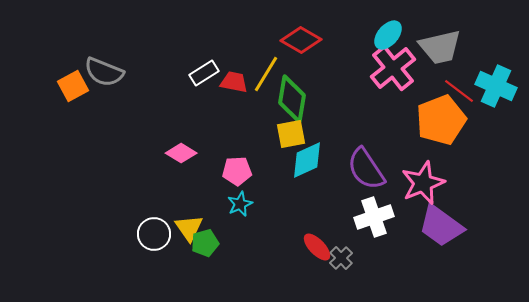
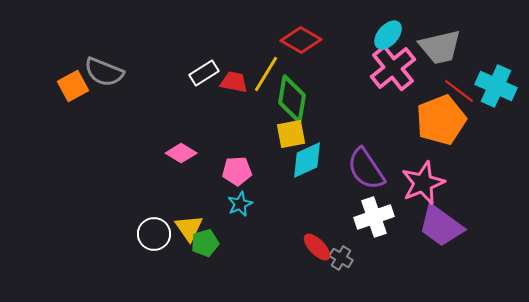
gray cross: rotated 15 degrees counterclockwise
